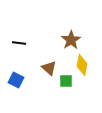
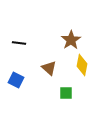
green square: moved 12 px down
